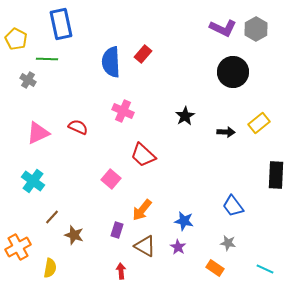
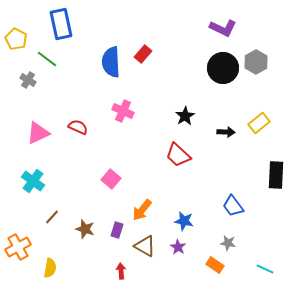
gray hexagon: moved 33 px down
green line: rotated 35 degrees clockwise
black circle: moved 10 px left, 4 px up
red trapezoid: moved 35 px right
brown star: moved 11 px right, 6 px up
orange rectangle: moved 3 px up
